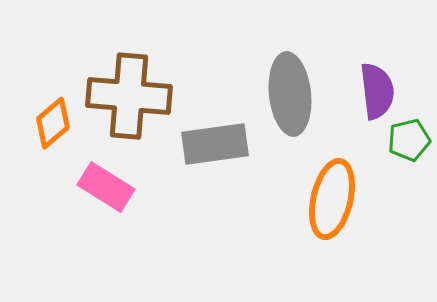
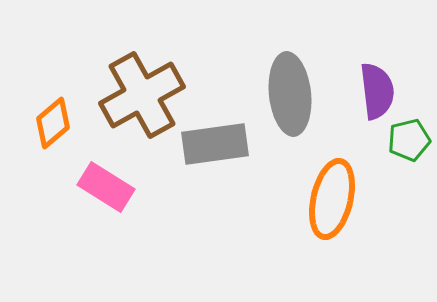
brown cross: moved 13 px right, 1 px up; rotated 34 degrees counterclockwise
